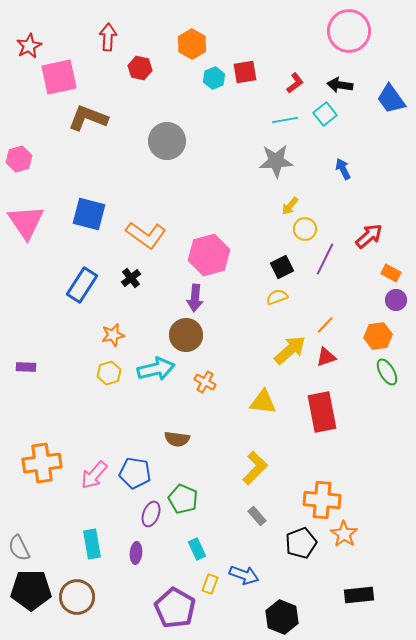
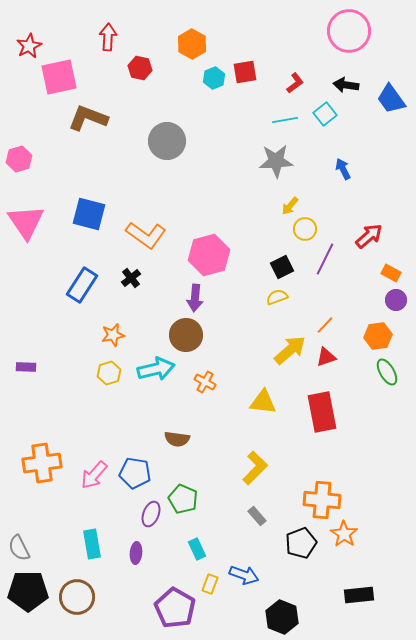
black arrow at (340, 85): moved 6 px right
black pentagon at (31, 590): moved 3 px left, 1 px down
